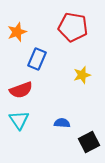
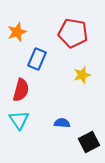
red pentagon: moved 6 px down
red semicircle: rotated 55 degrees counterclockwise
